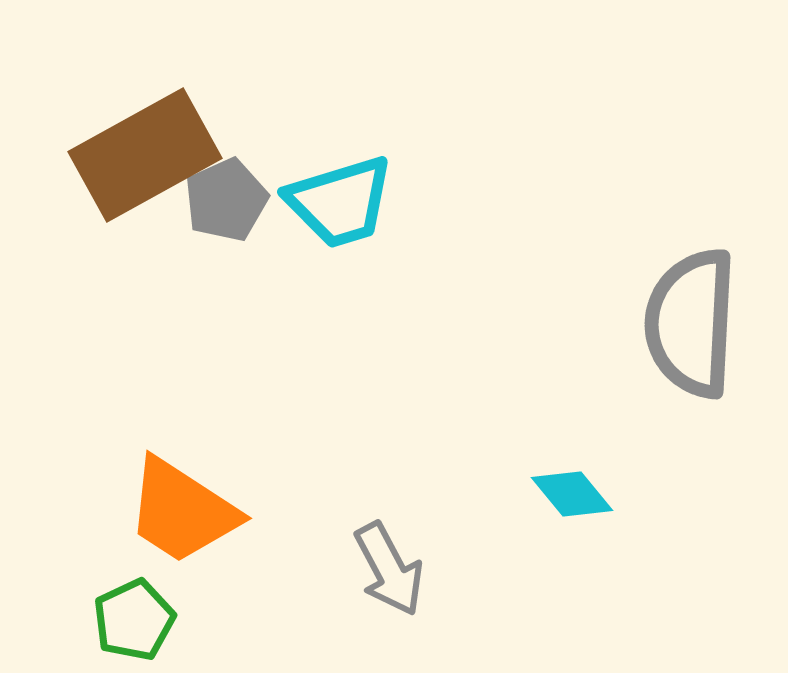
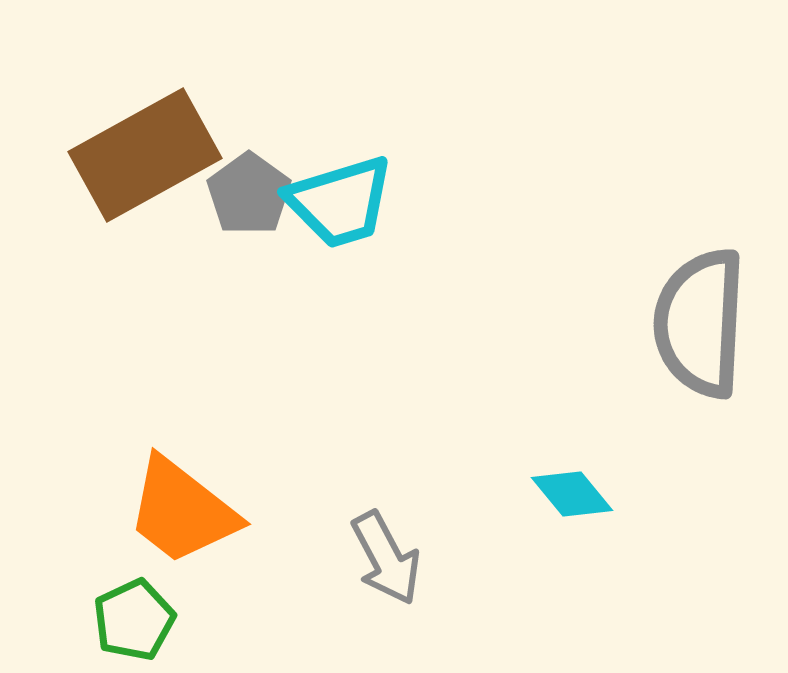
gray pentagon: moved 23 px right, 6 px up; rotated 12 degrees counterclockwise
gray semicircle: moved 9 px right
orange trapezoid: rotated 5 degrees clockwise
gray arrow: moved 3 px left, 11 px up
